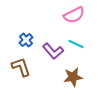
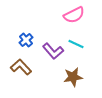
brown L-shape: rotated 25 degrees counterclockwise
